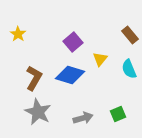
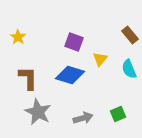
yellow star: moved 3 px down
purple square: moved 1 px right; rotated 30 degrees counterclockwise
brown L-shape: moved 6 px left; rotated 30 degrees counterclockwise
